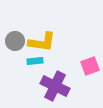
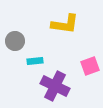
yellow L-shape: moved 23 px right, 18 px up
